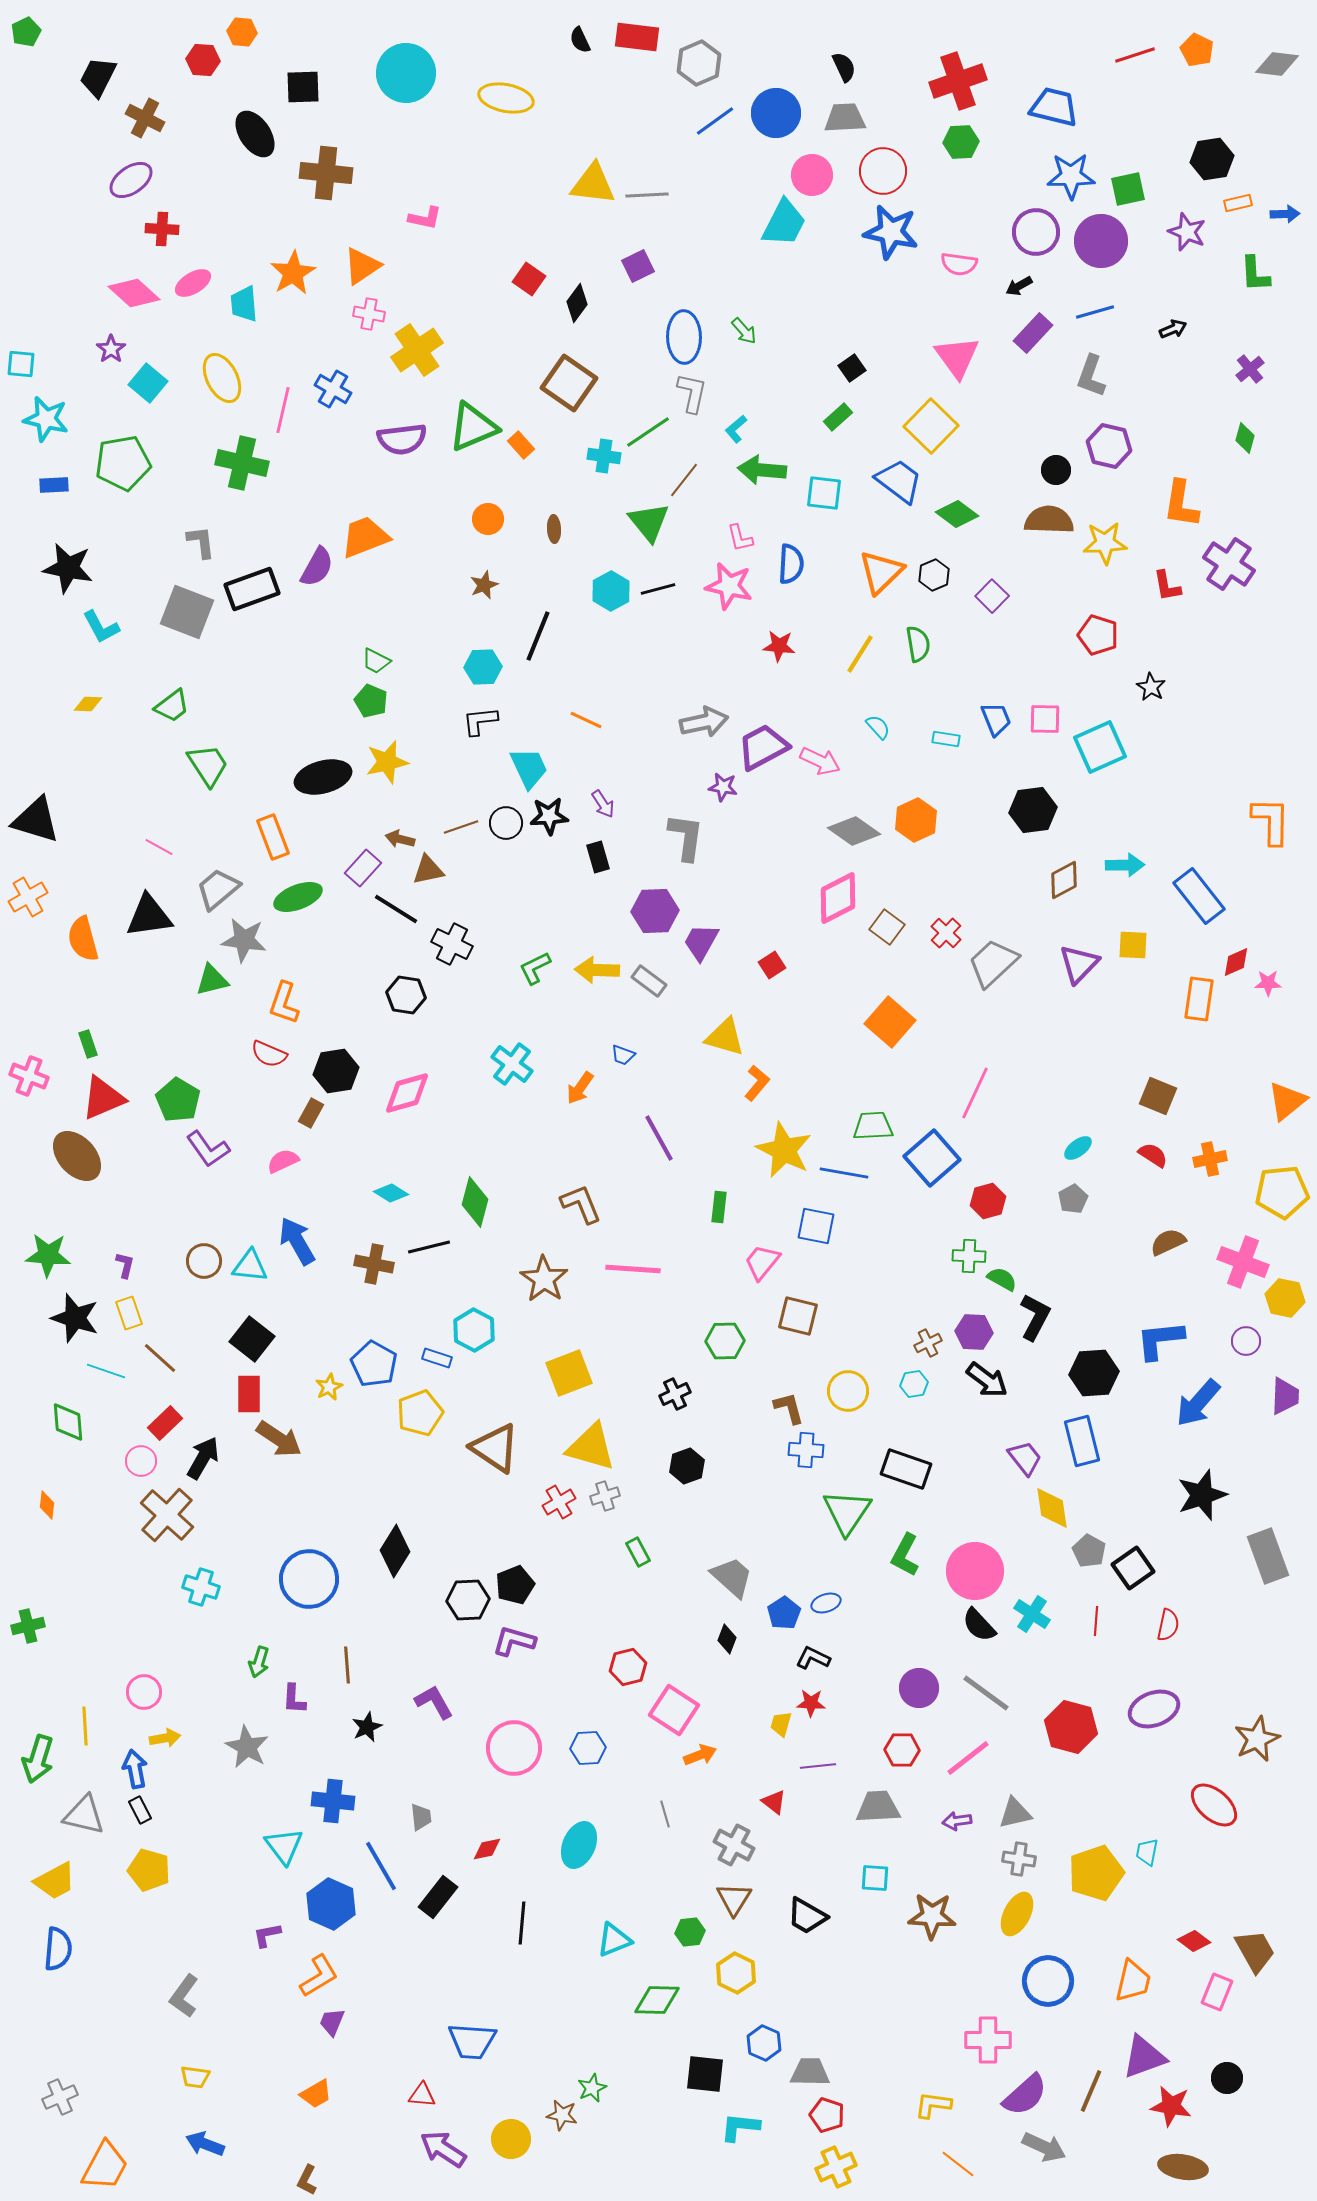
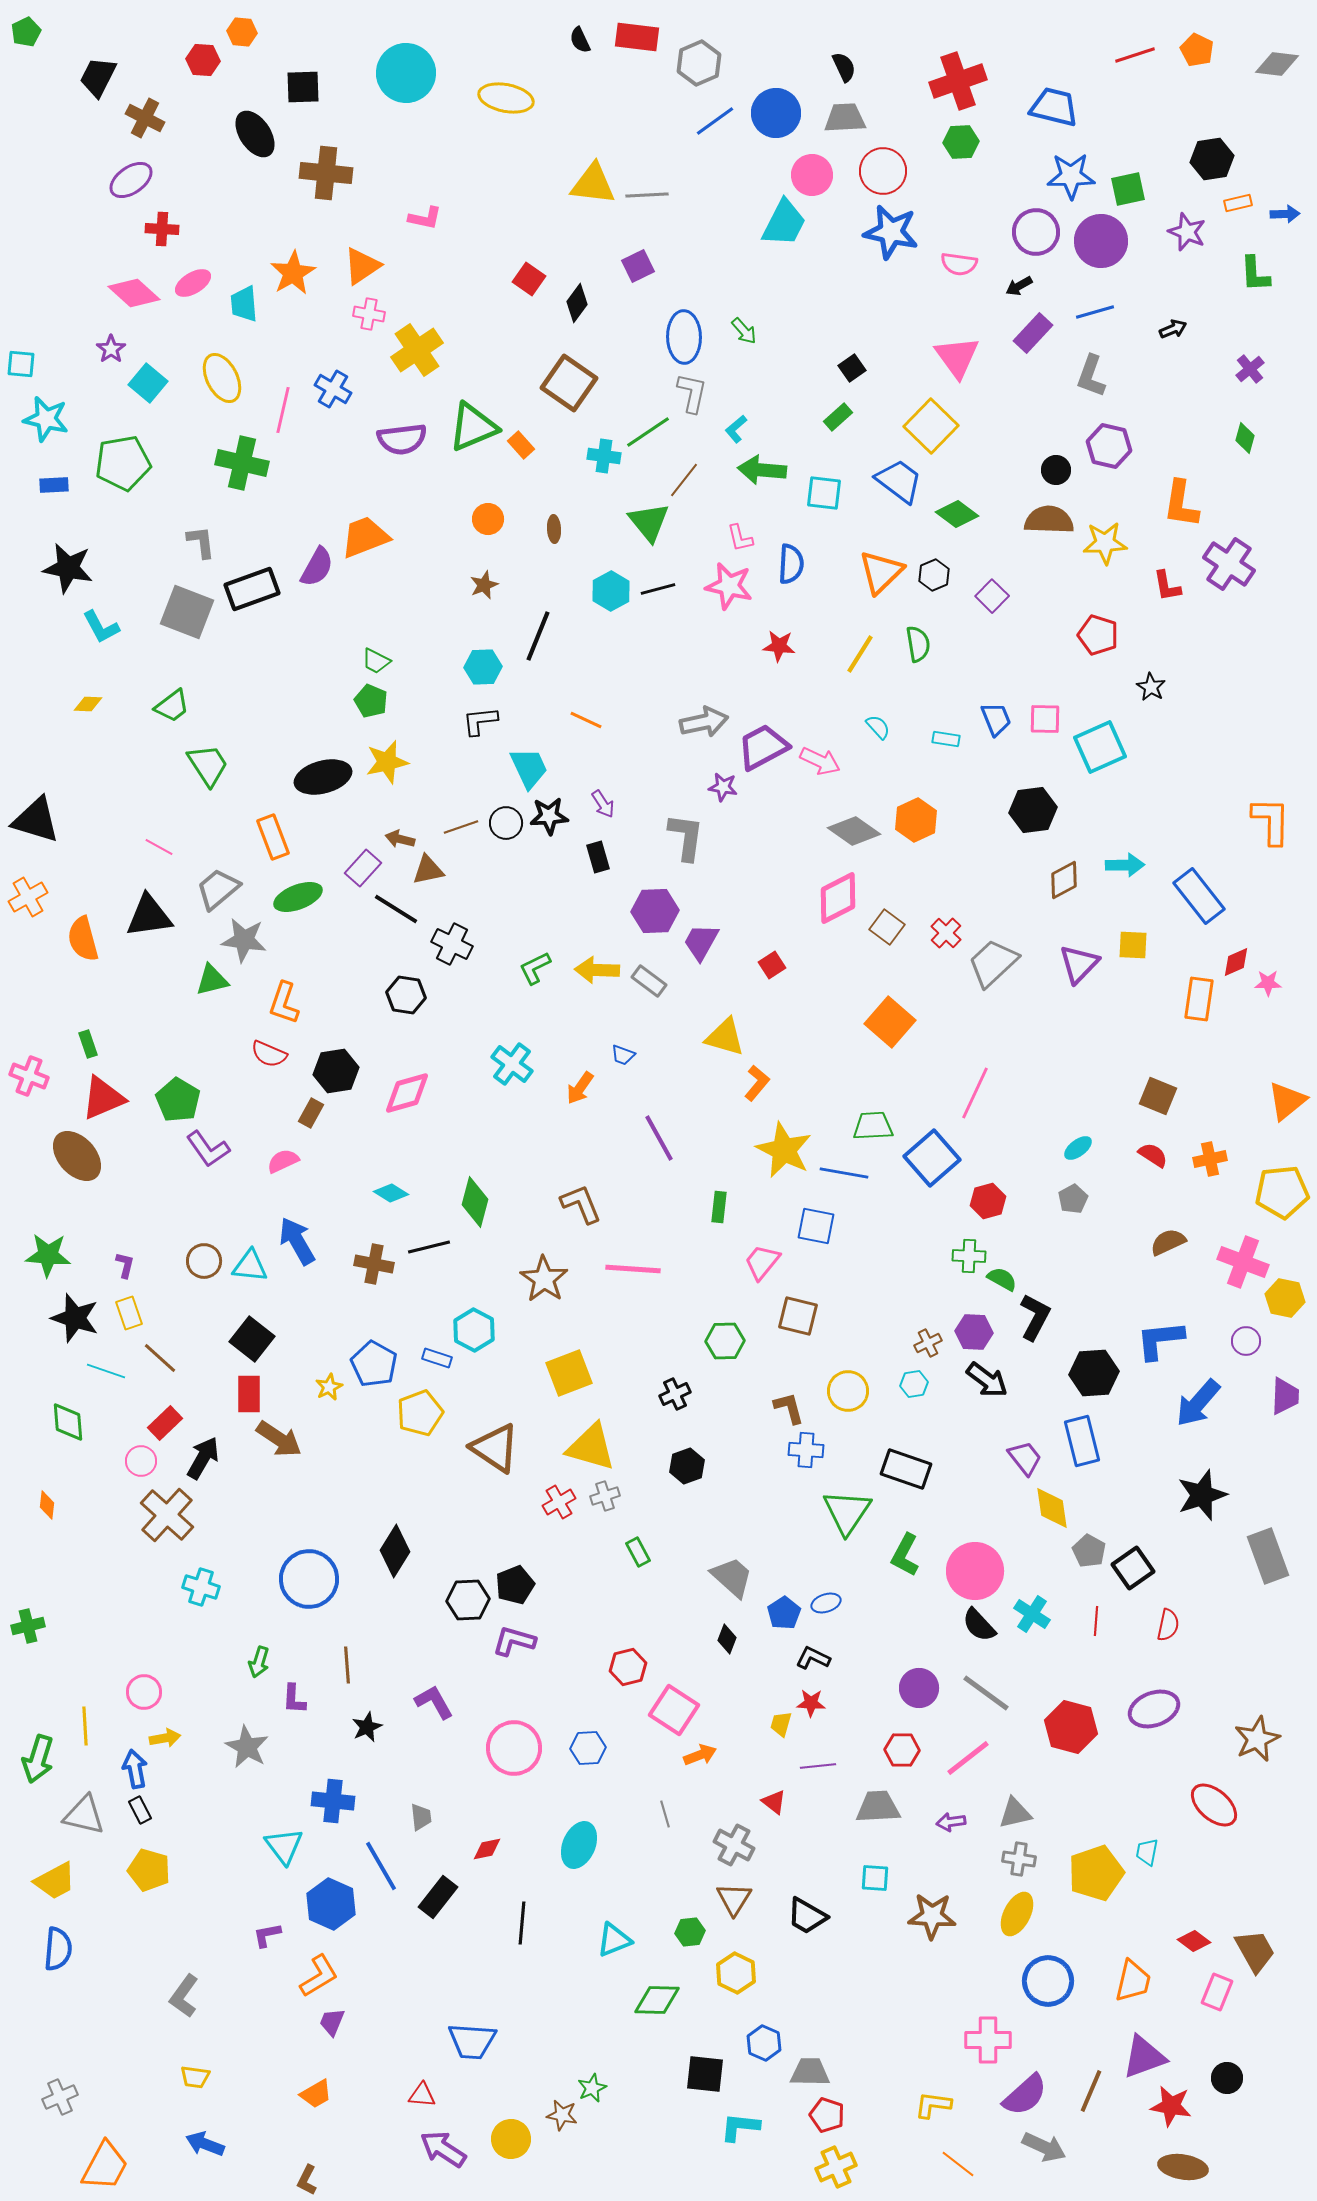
purple arrow at (957, 1821): moved 6 px left, 1 px down
